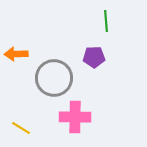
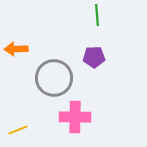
green line: moved 9 px left, 6 px up
orange arrow: moved 5 px up
yellow line: moved 3 px left, 2 px down; rotated 54 degrees counterclockwise
